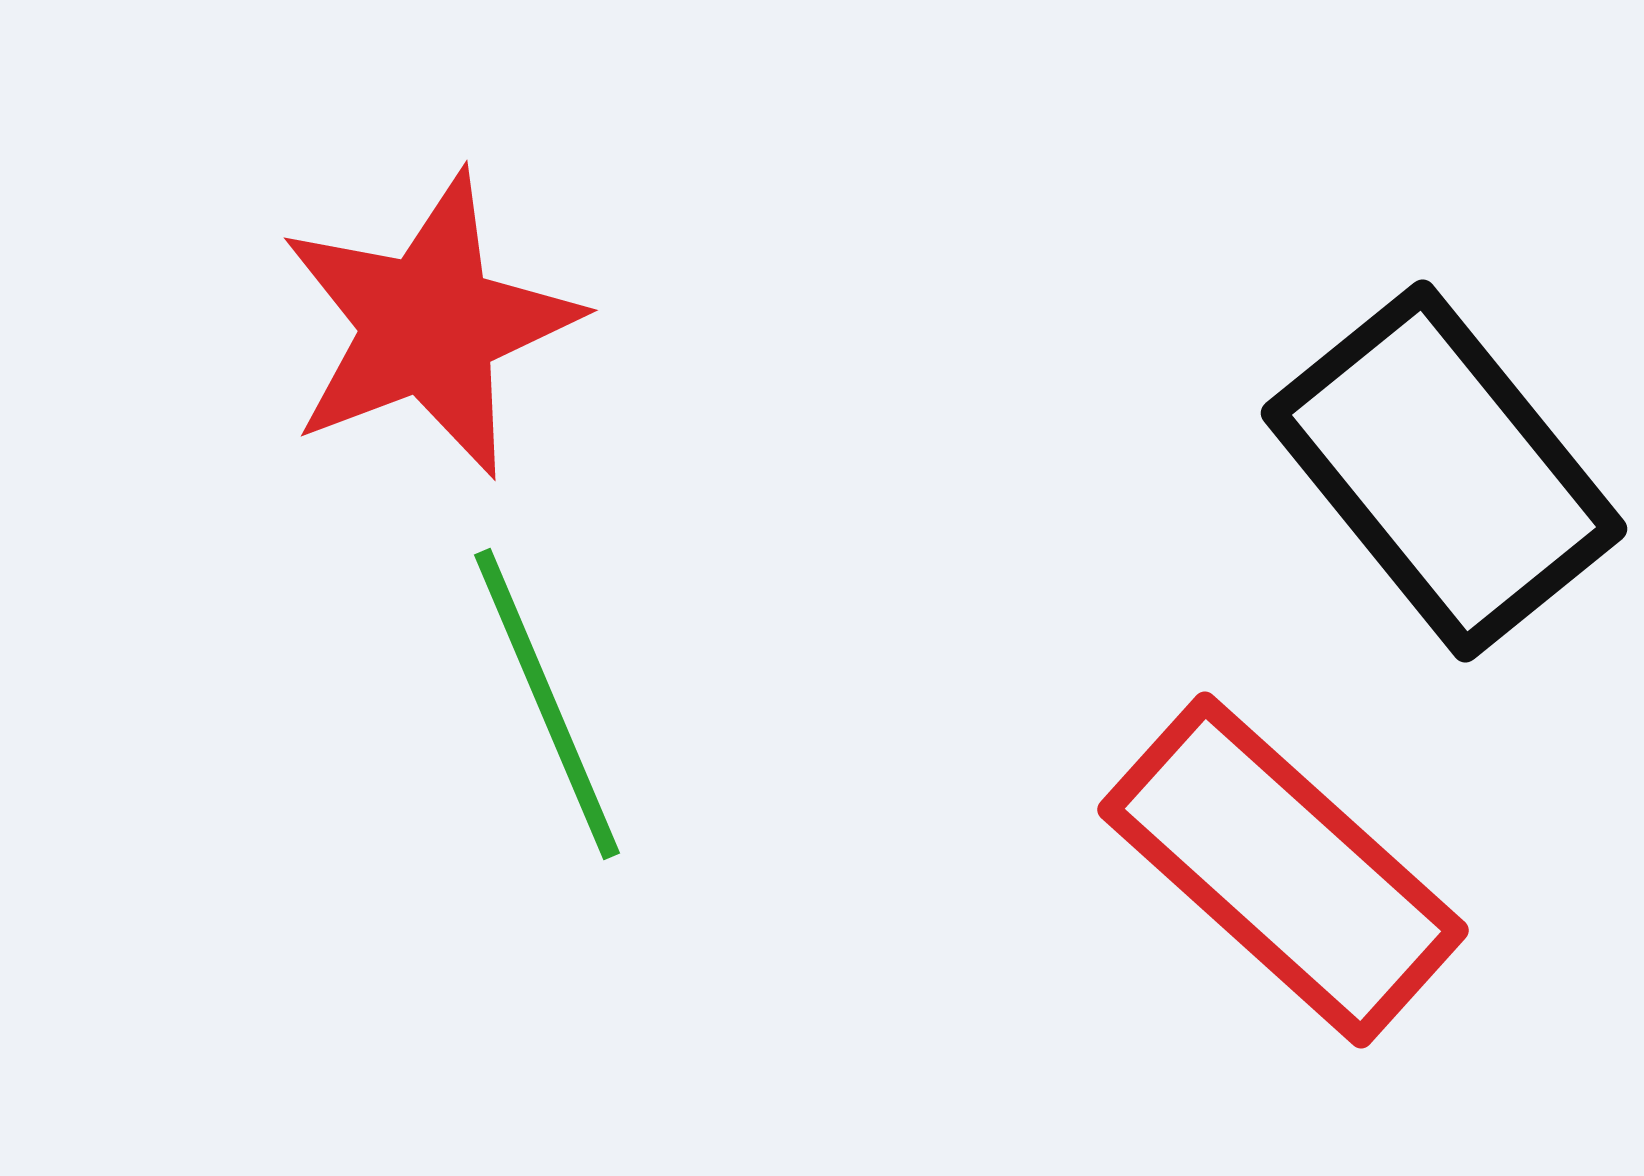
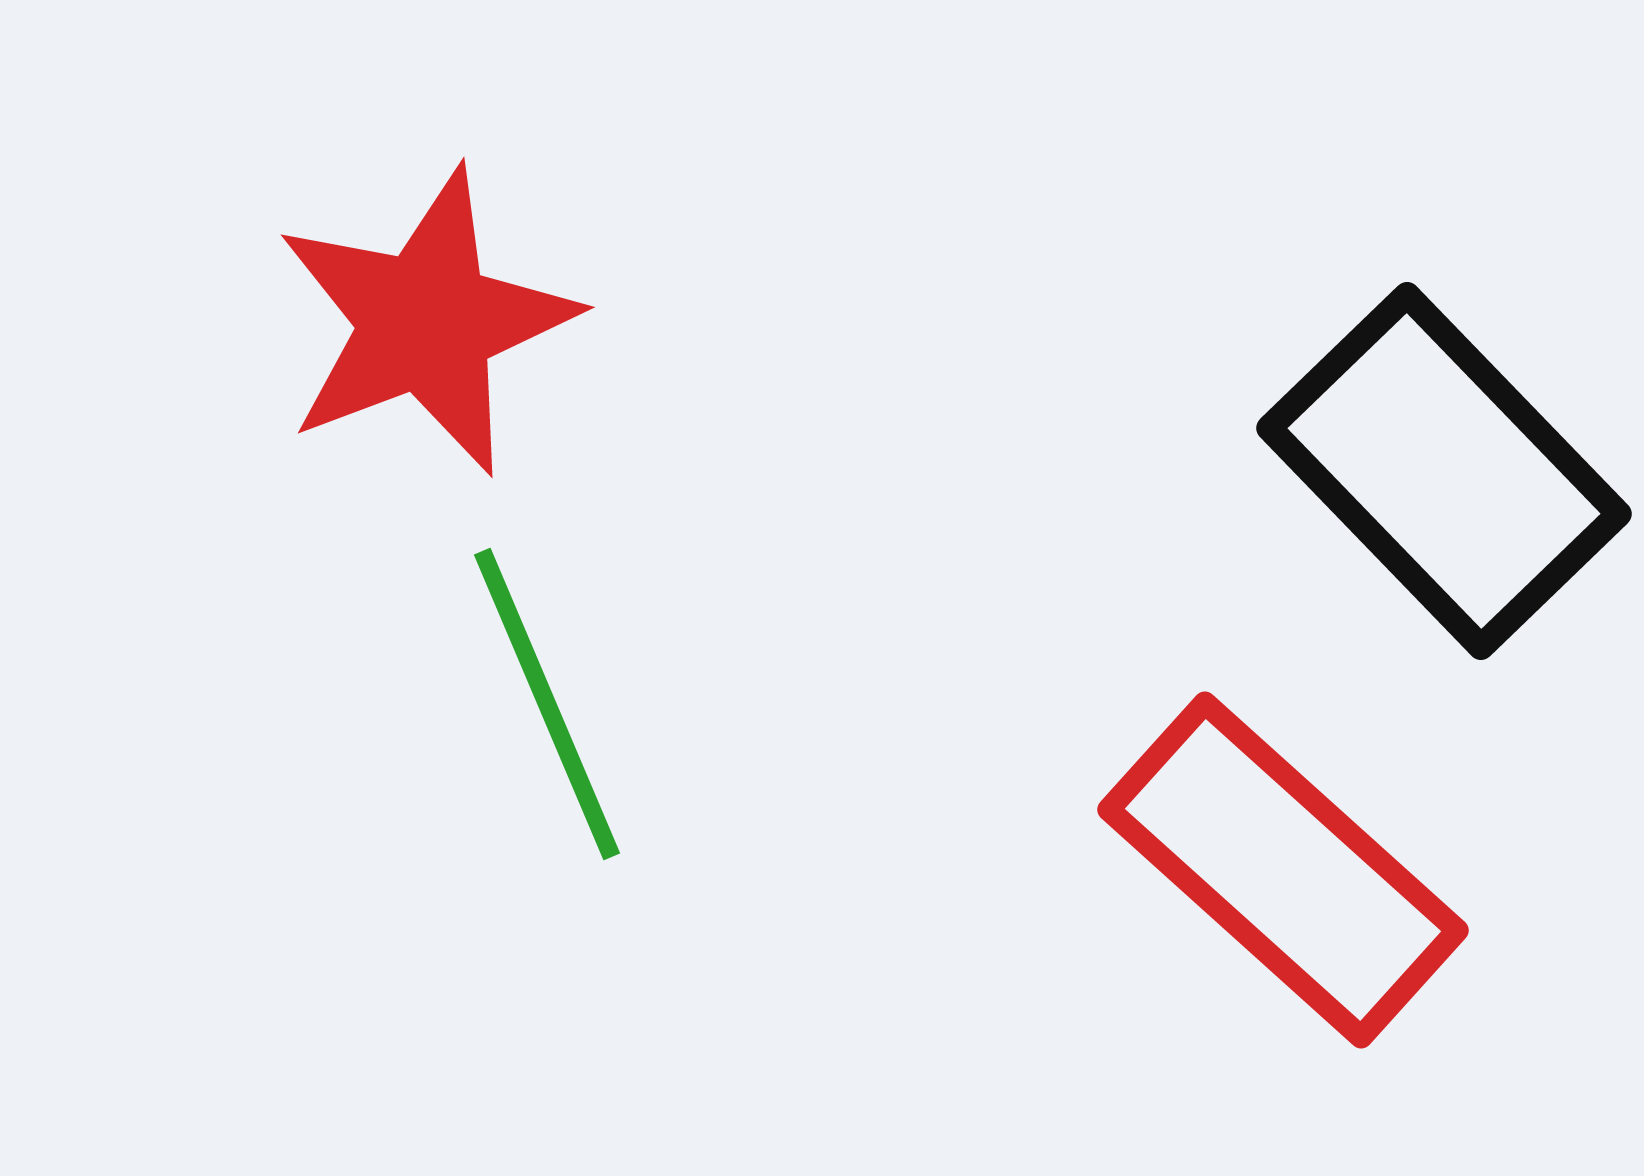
red star: moved 3 px left, 3 px up
black rectangle: rotated 5 degrees counterclockwise
